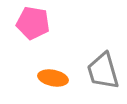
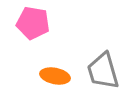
orange ellipse: moved 2 px right, 2 px up
